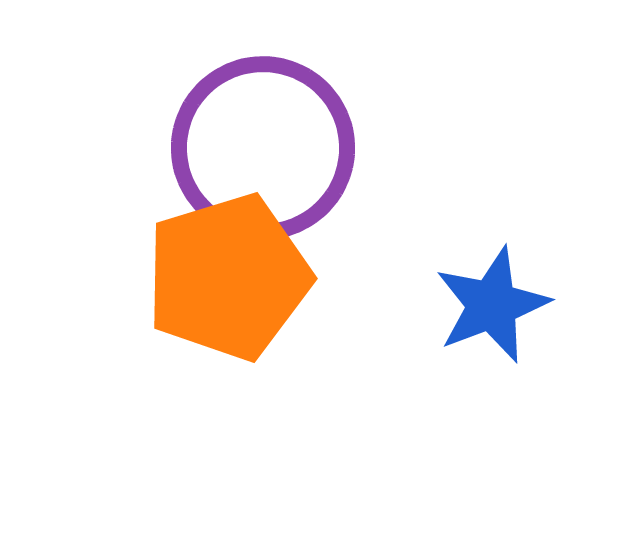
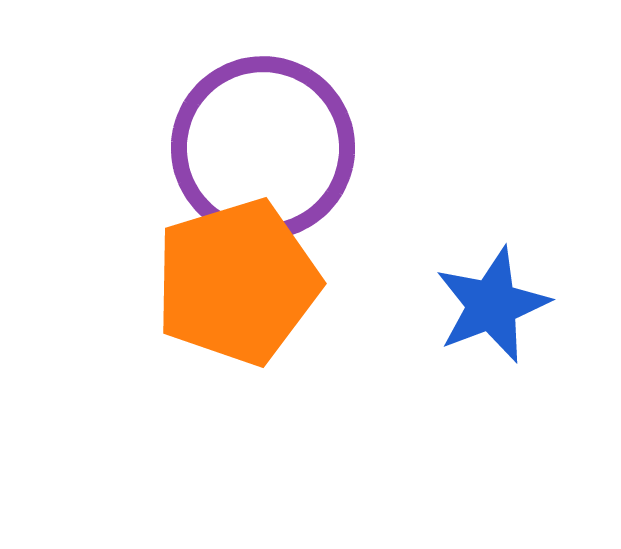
orange pentagon: moved 9 px right, 5 px down
